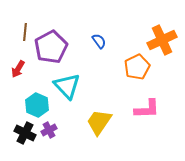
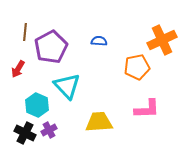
blue semicircle: rotated 49 degrees counterclockwise
orange pentagon: rotated 15 degrees clockwise
yellow trapezoid: rotated 52 degrees clockwise
